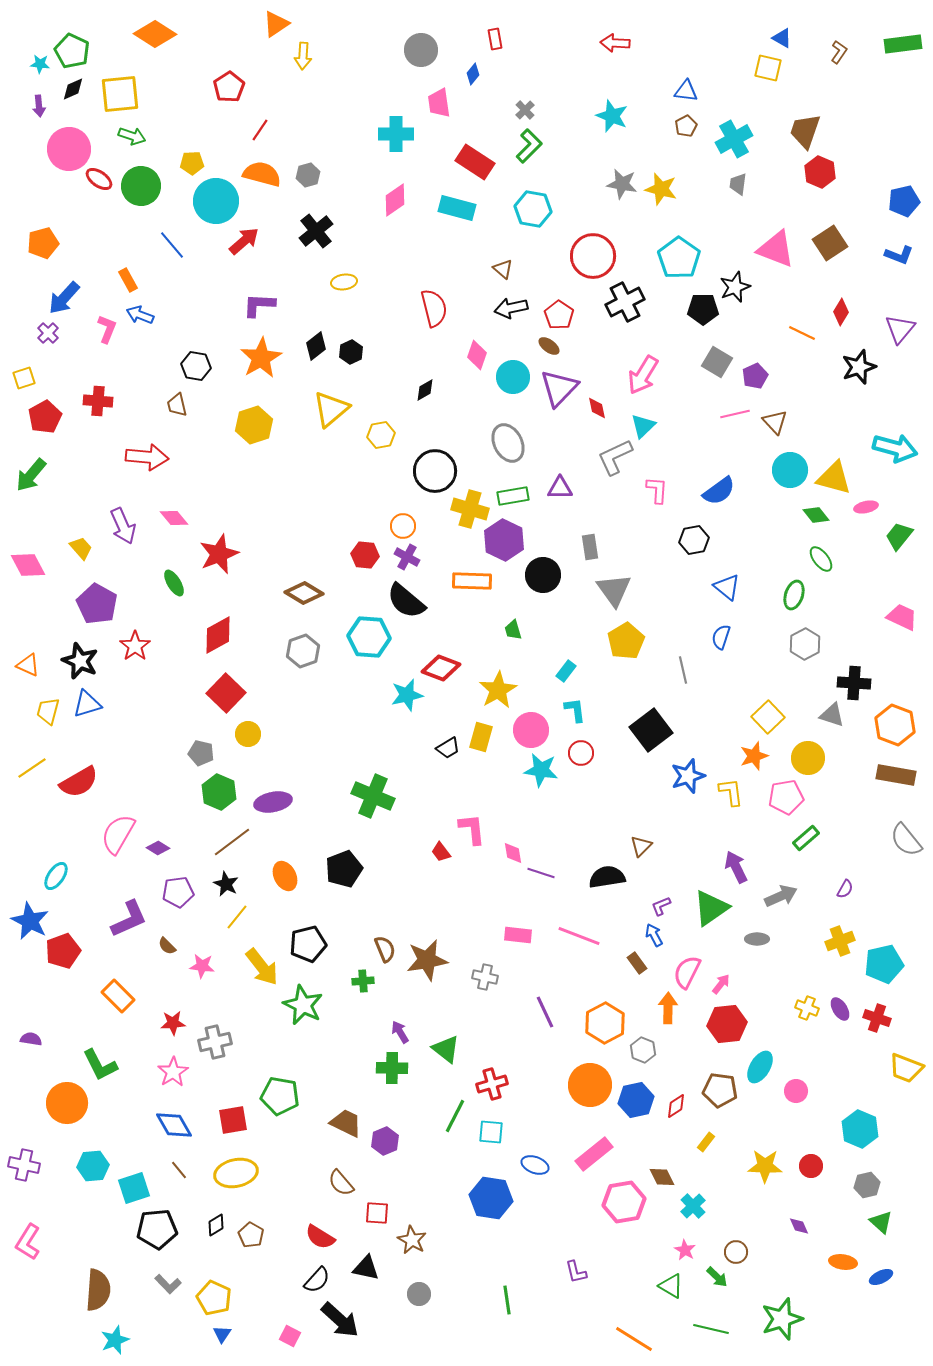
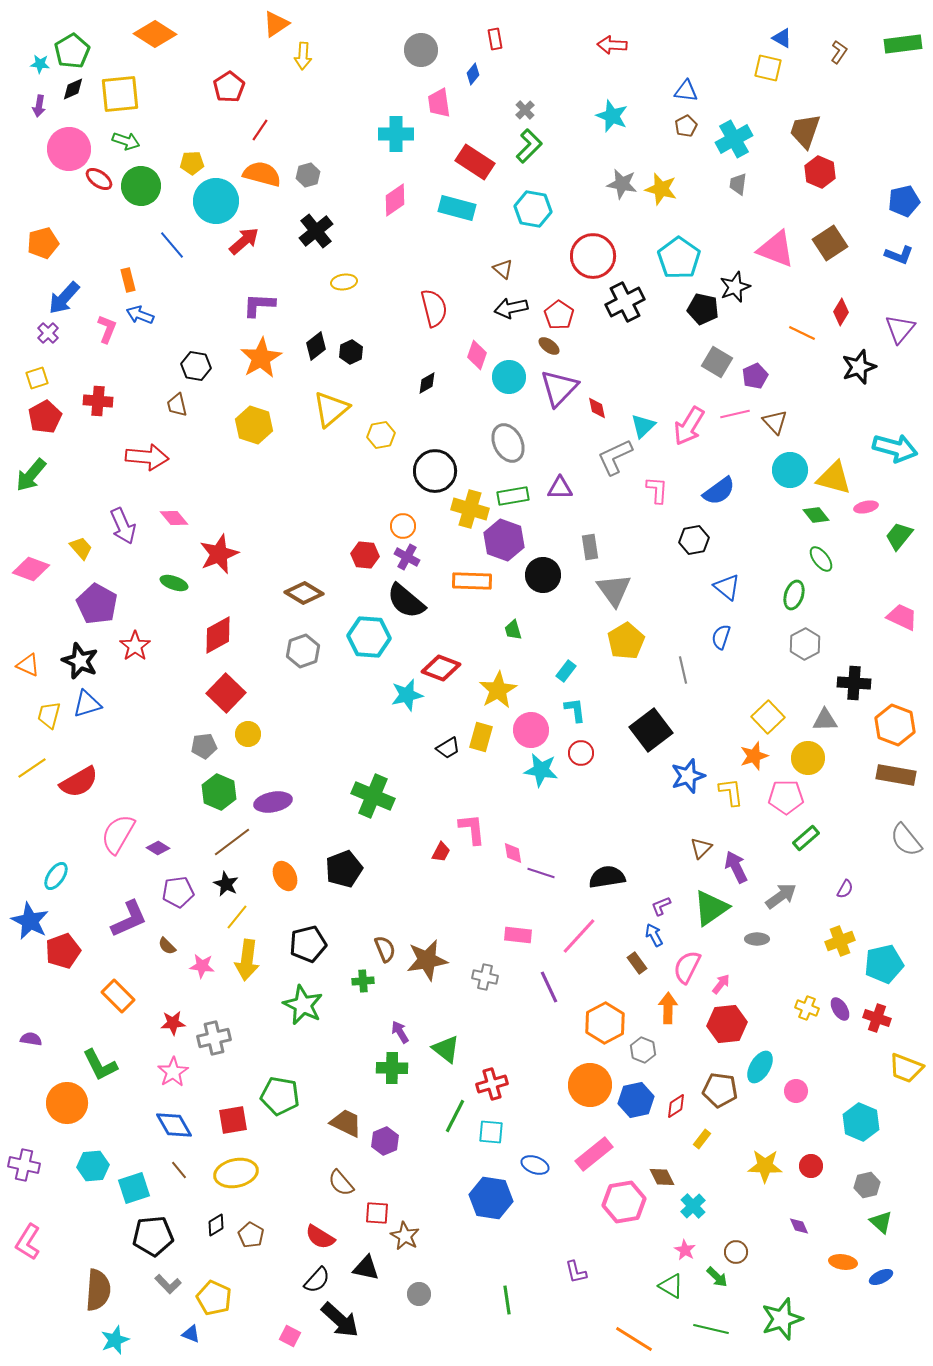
red arrow at (615, 43): moved 3 px left, 2 px down
green pentagon at (72, 51): rotated 16 degrees clockwise
purple arrow at (39, 106): rotated 15 degrees clockwise
green arrow at (132, 136): moved 6 px left, 5 px down
orange rectangle at (128, 280): rotated 15 degrees clockwise
black pentagon at (703, 309): rotated 12 degrees clockwise
pink arrow at (643, 375): moved 46 px right, 51 px down
cyan circle at (513, 377): moved 4 px left
yellow square at (24, 378): moved 13 px right
black diamond at (425, 390): moved 2 px right, 7 px up
yellow hexagon at (254, 425): rotated 24 degrees counterclockwise
purple hexagon at (504, 540): rotated 6 degrees counterclockwise
pink diamond at (28, 565): moved 3 px right, 4 px down; rotated 42 degrees counterclockwise
green ellipse at (174, 583): rotated 40 degrees counterclockwise
yellow trapezoid at (48, 711): moved 1 px right, 4 px down
gray triangle at (832, 715): moved 7 px left, 5 px down; rotated 20 degrees counterclockwise
gray pentagon at (201, 753): moved 3 px right, 7 px up; rotated 20 degrees counterclockwise
pink pentagon at (786, 797): rotated 8 degrees clockwise
brown triangle at (641, 846): moved 60 px right, 2 px down
red trapezoid at (441, 852): rotated 115 degrees counterclockwise
gray arrow at (781, 896): rotated 12 degrees counterclockwise
pink line at (579, 936): rotated 69 degrees counterclockwise
yellow arrow at (262, 967): moved 15 px left, 7 px up; rotated 45 degrees clockwise
pink semicircle at (687, 972): moved 5 px up
purple line at (545, 1012): moved 4 px right, 25 px up
gray cross at (215, 1042): moved 1 px left, 4 px up
cyan hexagon at (860, 1129): moved 1 px right, 7 px up
yellow rectangle at (706, 1142): moved 4 px left, 3 px up
black pentagon at (157, 1229): moved 4 px left, 7 px down
brown star at (412, 1240): moved 7 px left, 4 px up
blue triangle at (222, 1334): moved 31 px left; rotated 42 degrees counterclockwise
